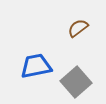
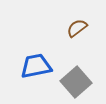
brown semicircle: moved 1 px left
